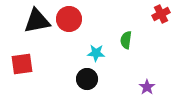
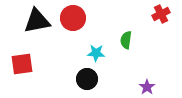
red circle: moved 4 px right, 1 px up
